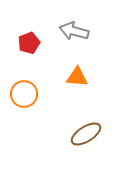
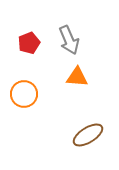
gray arrow: moved 5 px left, 9 px down; rotated 128 degrees counterclockwise
brown ellipse: moved 2 px right, 1 px down
